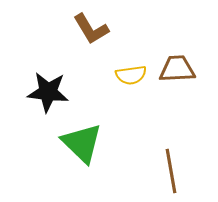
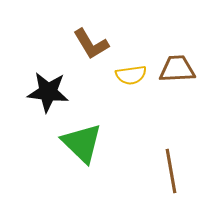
brown L-shape: moved 15 px down
